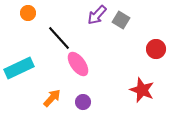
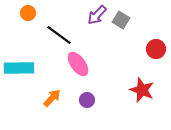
black line: moved 3 px up; rotated 12 degrees counterclockwise
cyan rectangle: rotated 24 degrees clockwise
purple circle: moved 4 px right, 2 px up
